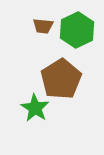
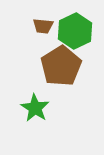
green hexagon: moved 2 px left, 1 px down
brown pentagon: moved 13 px up
